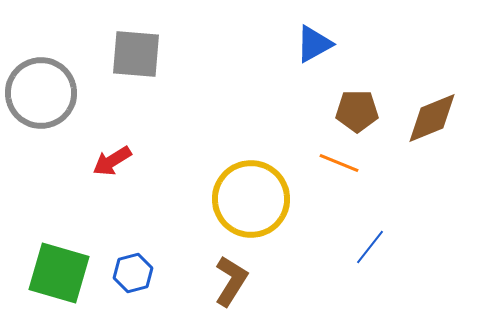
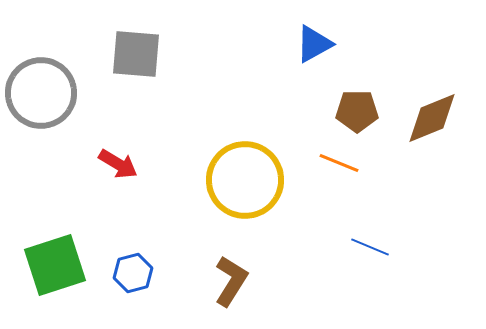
red arrow: moved 6 px right, 3 px down; rotated 117 degrees counterclockwise
yellow circle: moved 6 px left, 19 px up
blue line: rotated 75 degrees clockwise
green square: moved 4 px left, 8 px up; rotated 34 degrees counterclockwise
